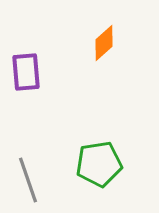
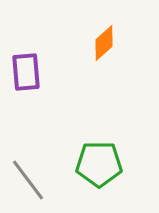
green pentagon: rotated 9 degrees clockwise
gray line: rotated 18 degrees counterclockwise
